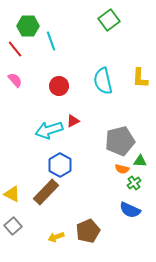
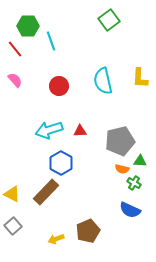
red triangle: moved 7 px right, 10 px down; rotated 24 degrees clockwise
blue hexagon: moved 1 px right, 2 px up
green cross: rotated 24 degrees counterclockwise
yellow arrow: moved 2 px down
